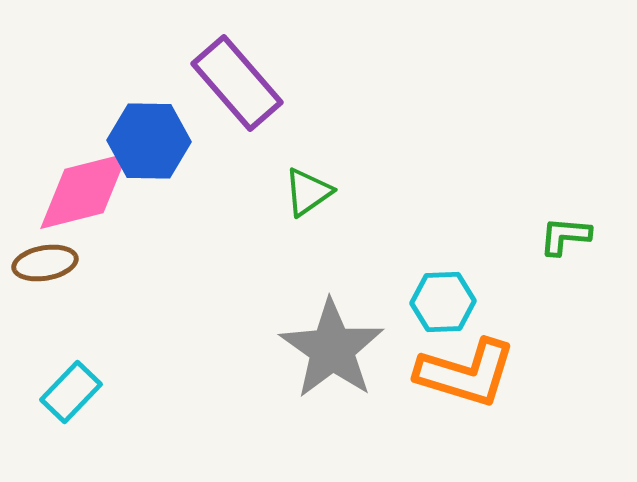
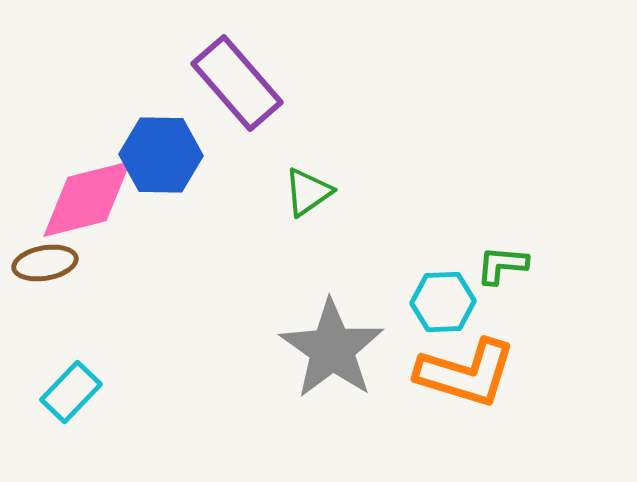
blue hexagon: moved 12 px right, 14 px down
pink diamond: moved 3 px right, 8 px down
green L-shape: moved 63 px left, 29 px down
